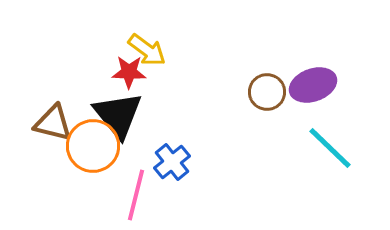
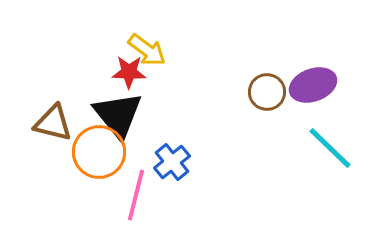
orange circle: moved 6 px right, 6 px down
